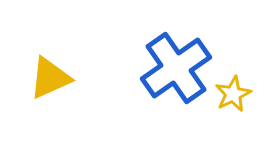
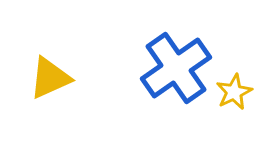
yellow star: moved 1 px right, 2 px up
